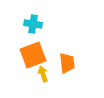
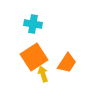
orange square: moved 1 px right, 2 px down; rotated 12 degrees counterclockwise
orange trapezoid: rotated 40 degrees clockwise
